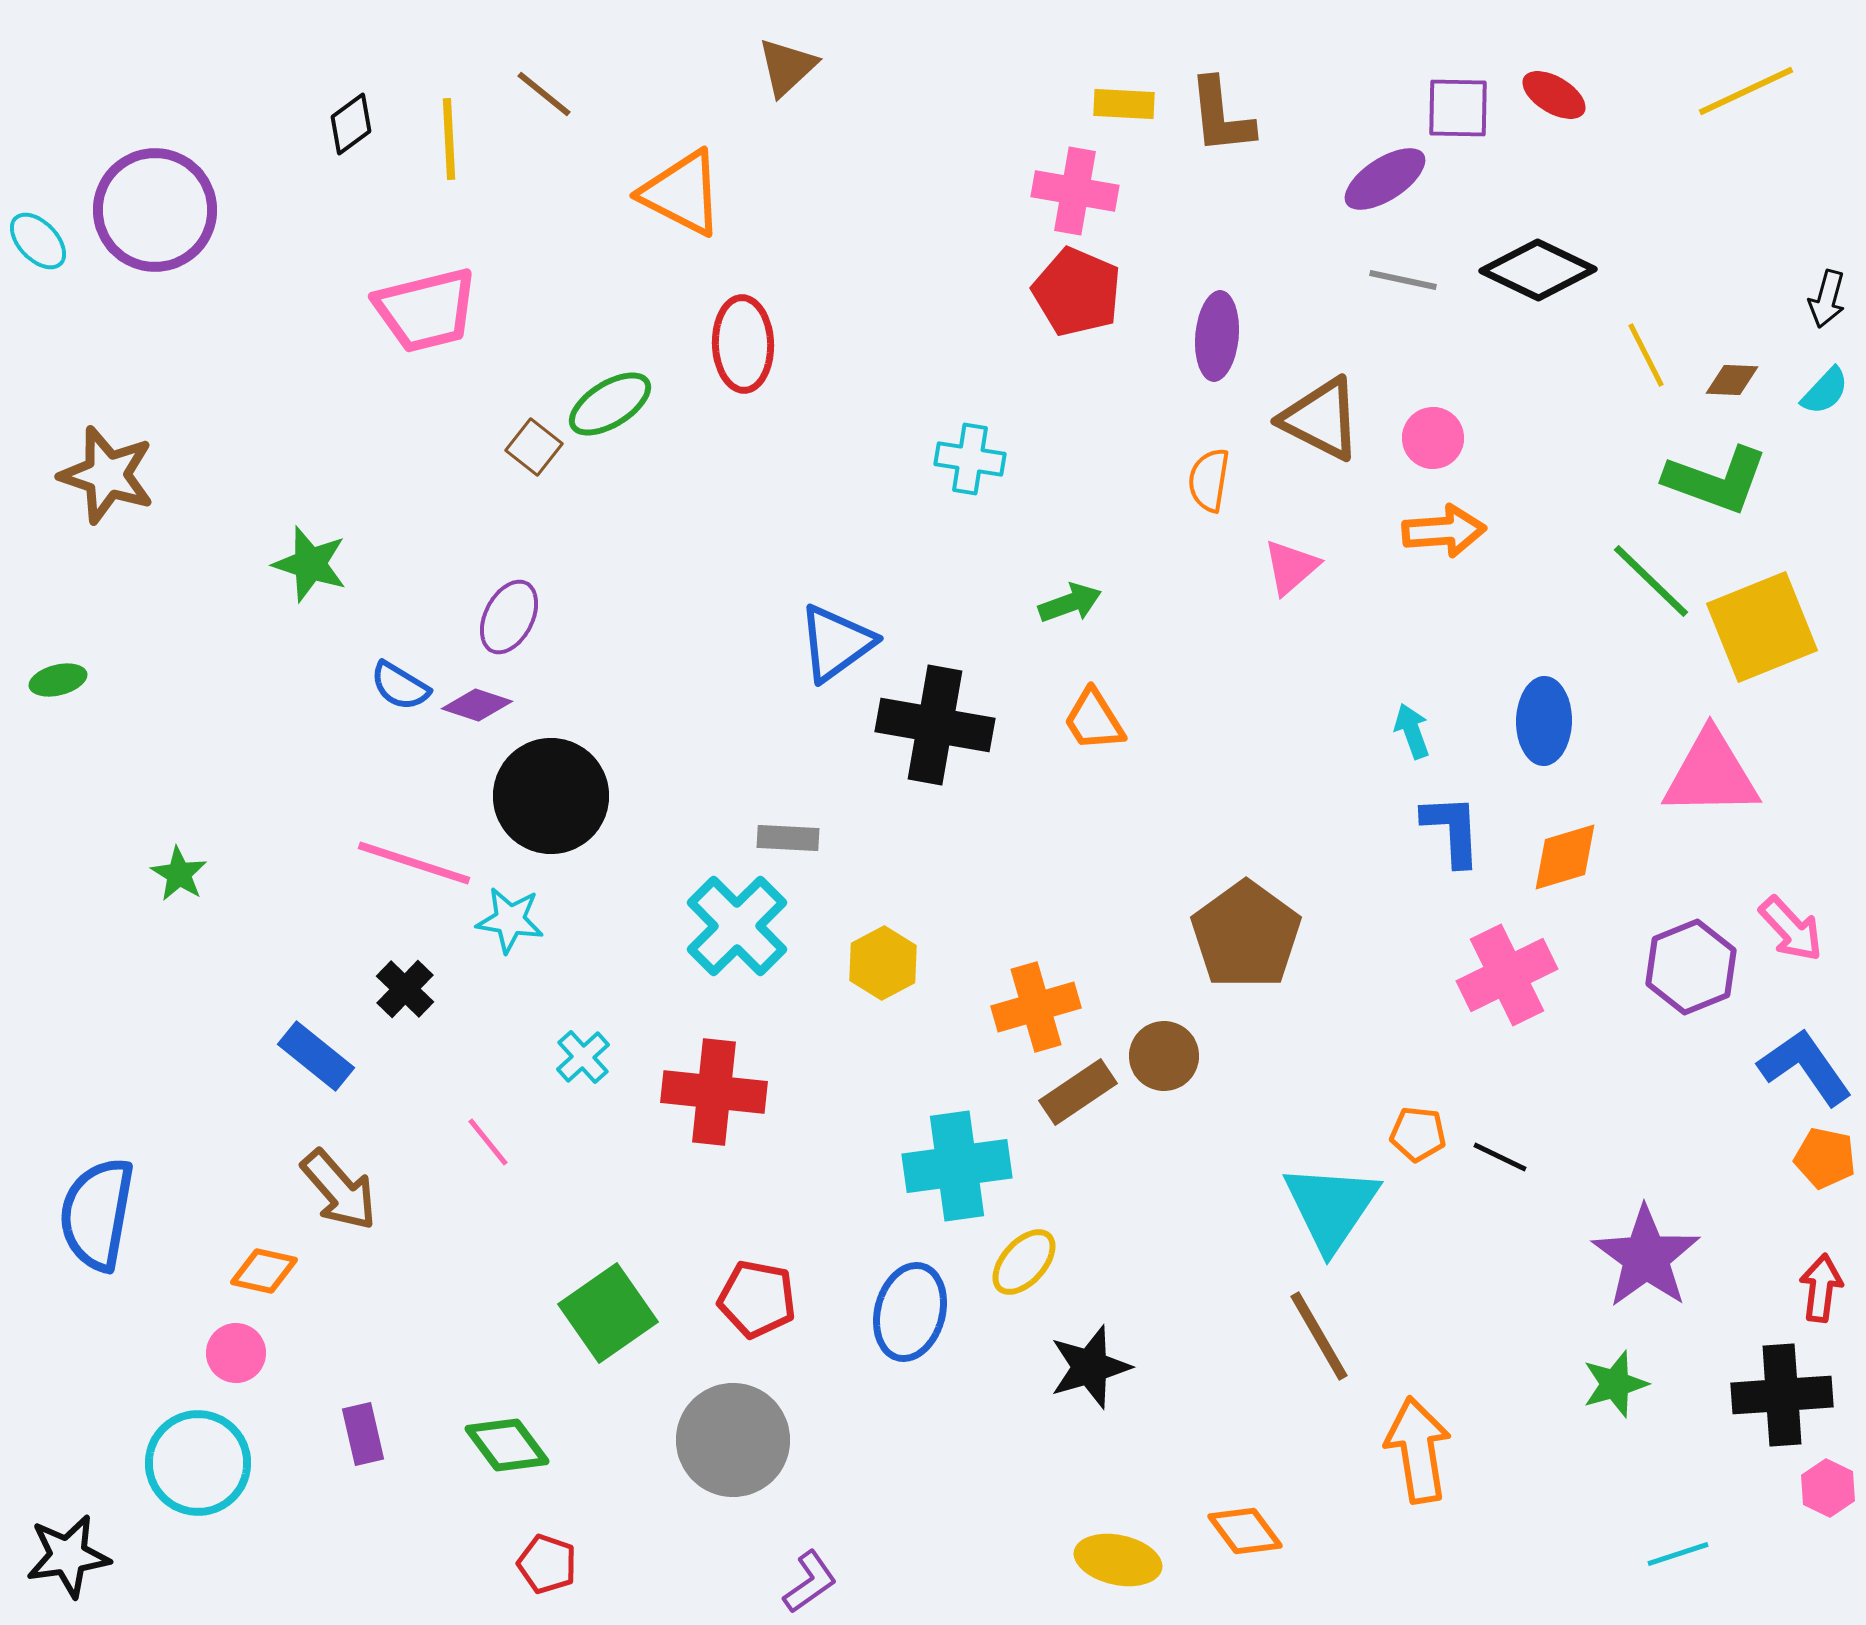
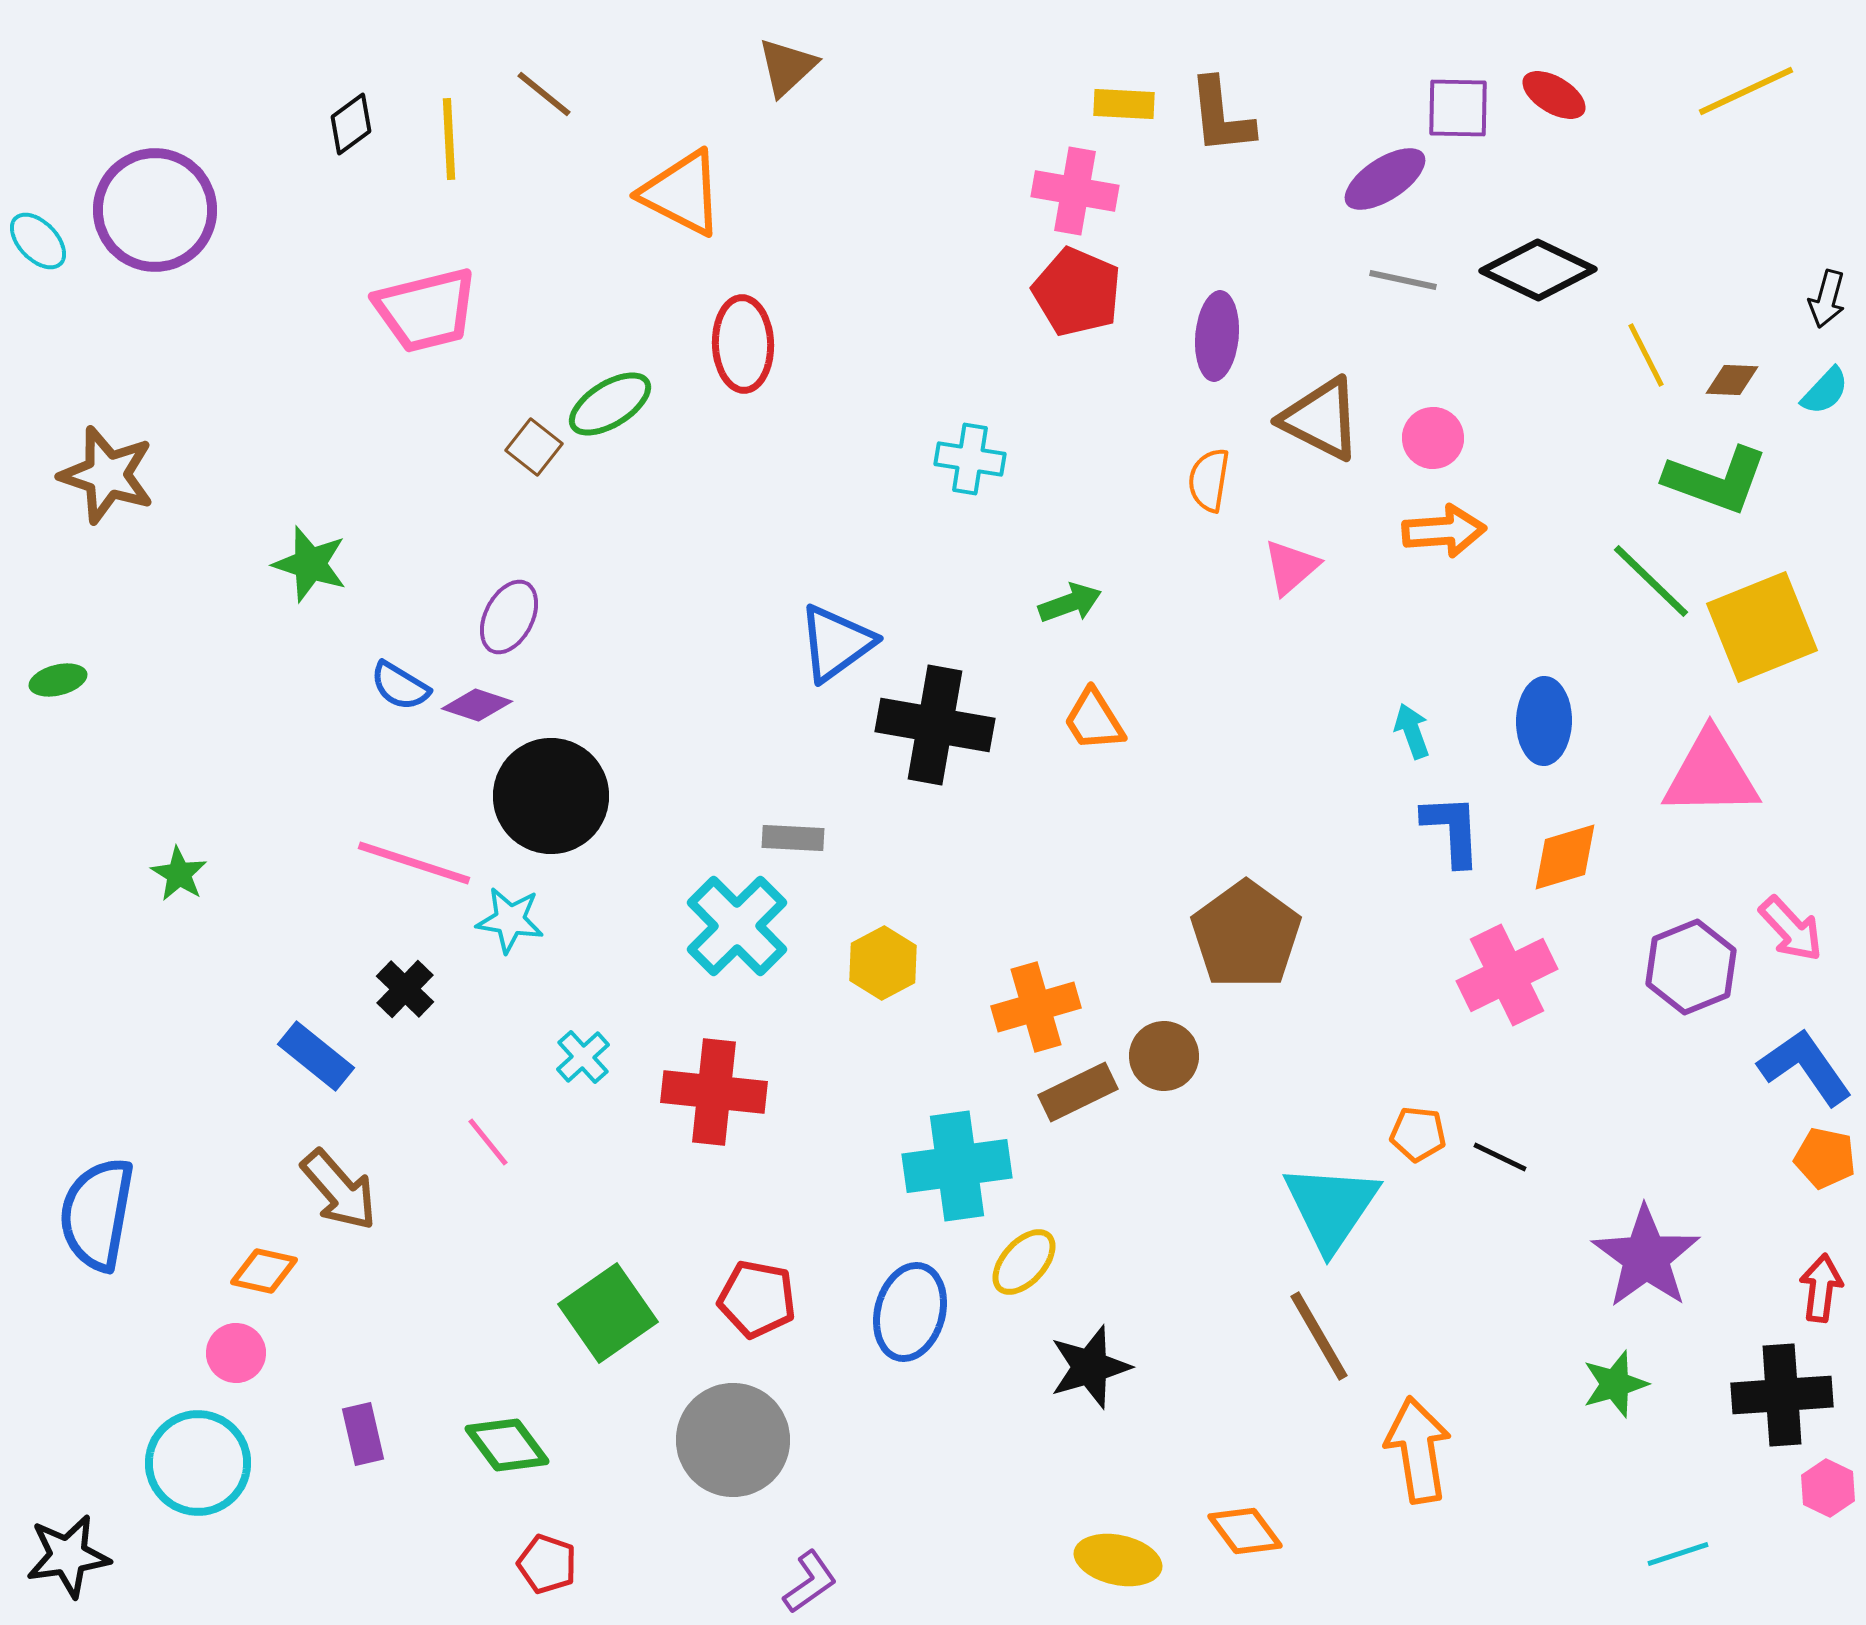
gray rectangle at (788, 838): moved 5 px right
brown rectangle at (1078, 1092): rotated 8 degrees clockwise
